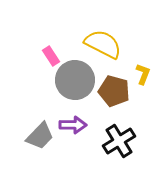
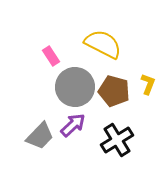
yellow L-shape: moved 5 px right, 10 px down
gray circle: moved 7 px down
purple arrow: rotated 44 degrees counterclockwise
black cross: moved 2 px left, 1 px up
